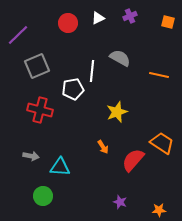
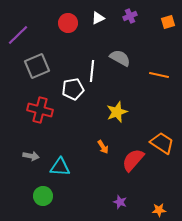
orange square: rotated 32 degrees counterclockwise
